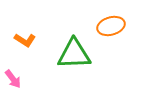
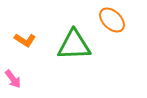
orange ellipse: moved 1 px right, 6 px up; rotated 60 degrees clockwise
green triangle: moved 9 px up
